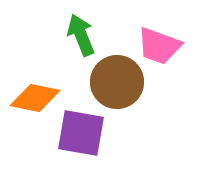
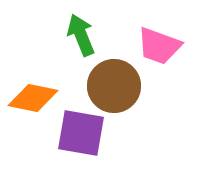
brown circle: moved 3 px left, 4 px down
orange diamond: moved 2 px left
